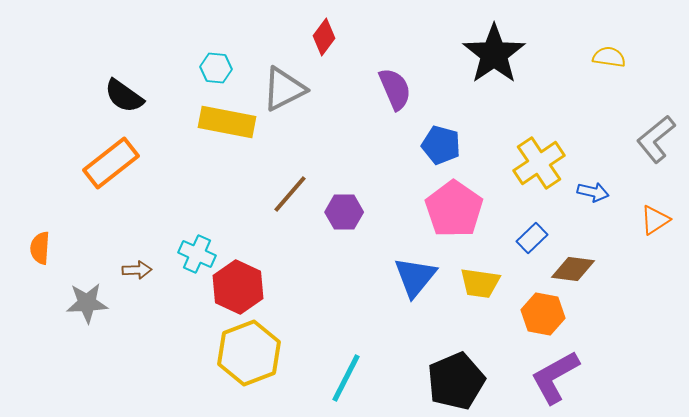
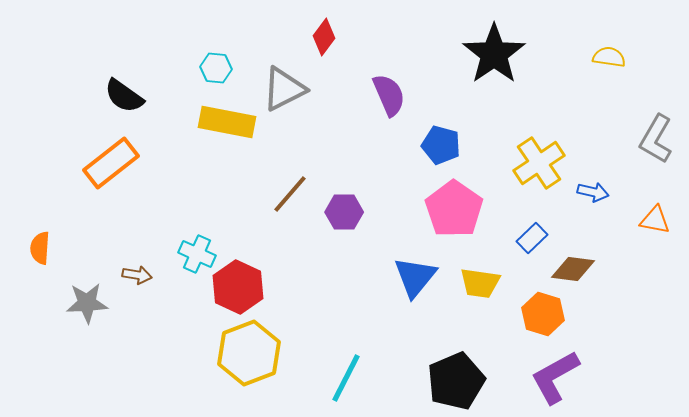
purple semicircle: moved 6 px left, 6 px down
gray L-shape: rotated 21 degrees counterclockwise
orange triangle: rotated 44 degrees clockwise
brown arrow: moved 5 px down; rotated 12 degrees clockwise
orange hexagon: rotated 6 degrees clockwise
